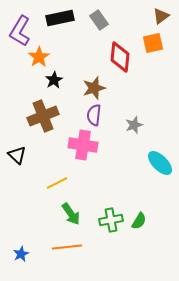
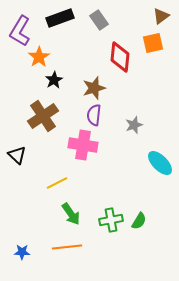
black rectangle: rotated 8 degrees counterclockwise
brown cross: rotated 12 degrees counterclockwise
blue star: moved 1 px right, 2 px up; rotated 28 degrees clockwise
